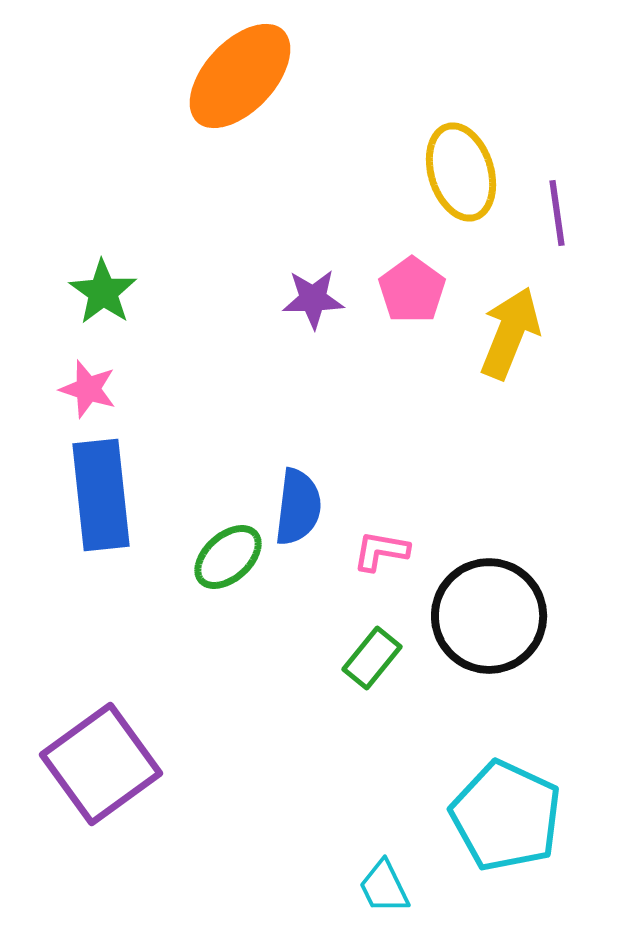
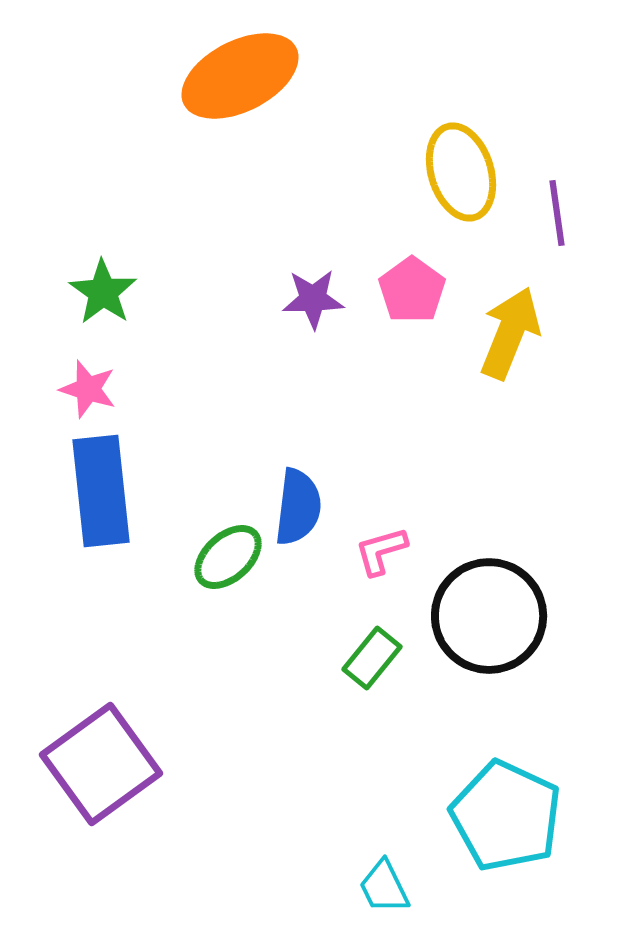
orange ellipse: rotated 20 degrees clockwise
blue rectangle: moved 4 px up
pink L-shape: rotated 26 degrees counterclockwise
